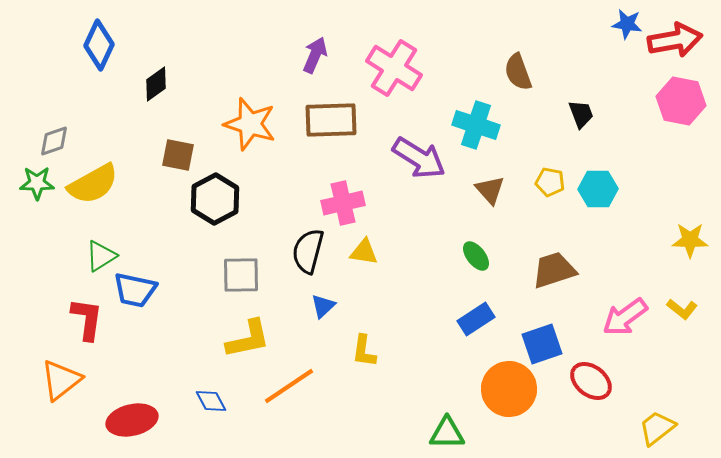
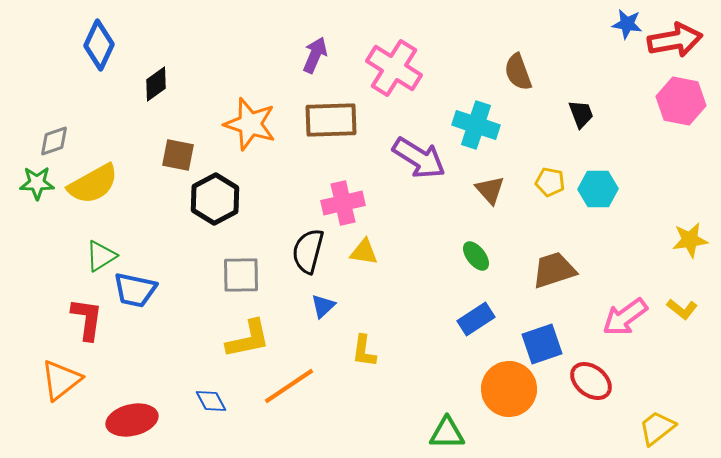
yellow star at (690, 240): rotated 9 degrees counterclockwise
